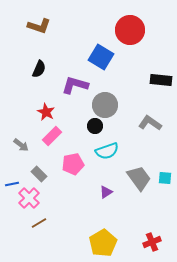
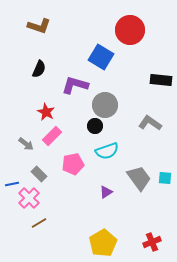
gray arrow: moved 5 px right, 1 px up
